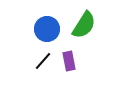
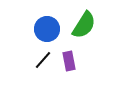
black line: moved 1 px up
